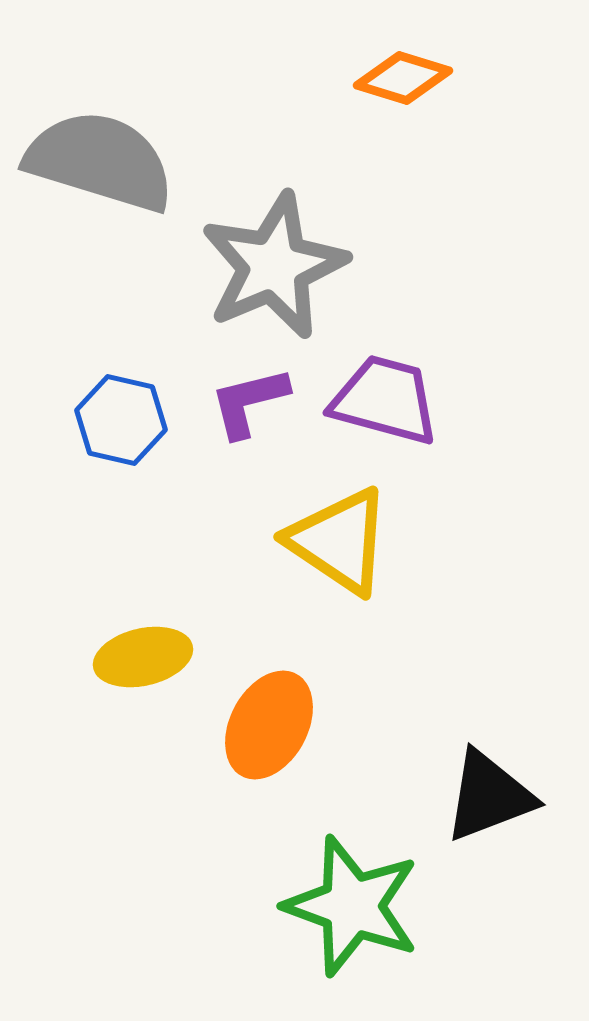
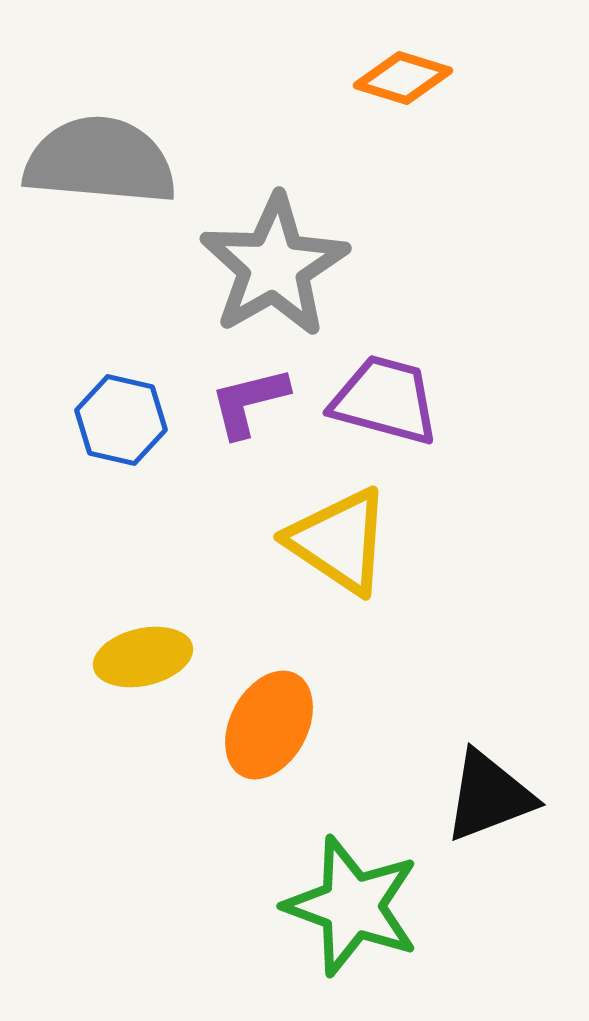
gray semicircle: rotated 12 degrees counterclockwise
gray star: rotated 7 degrees counterclockwise
